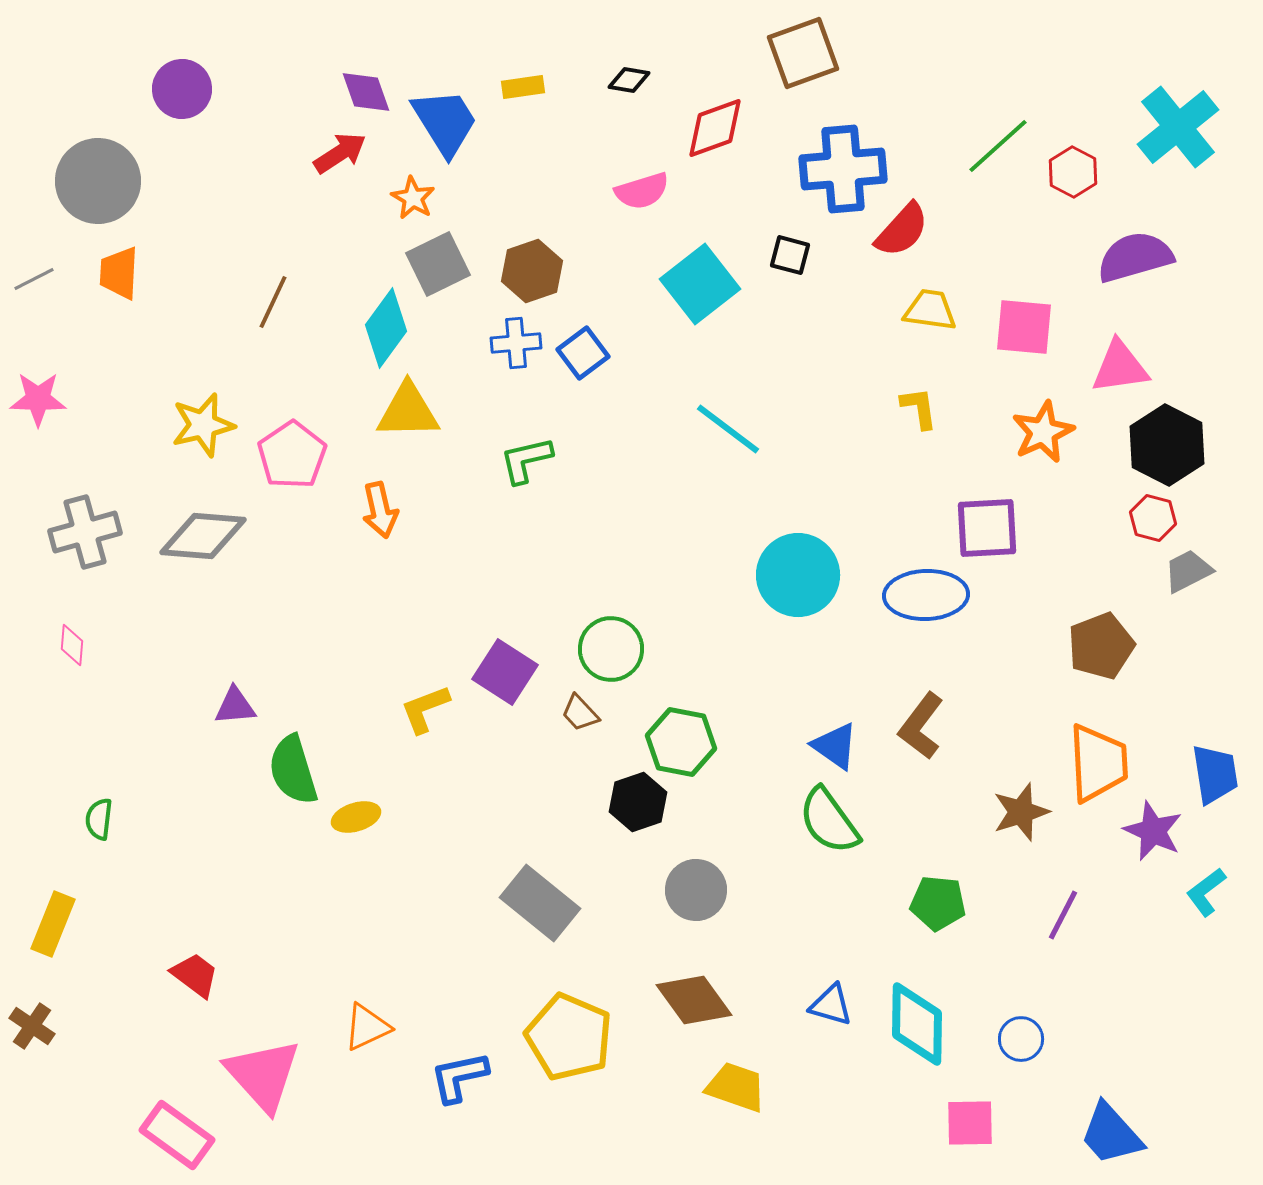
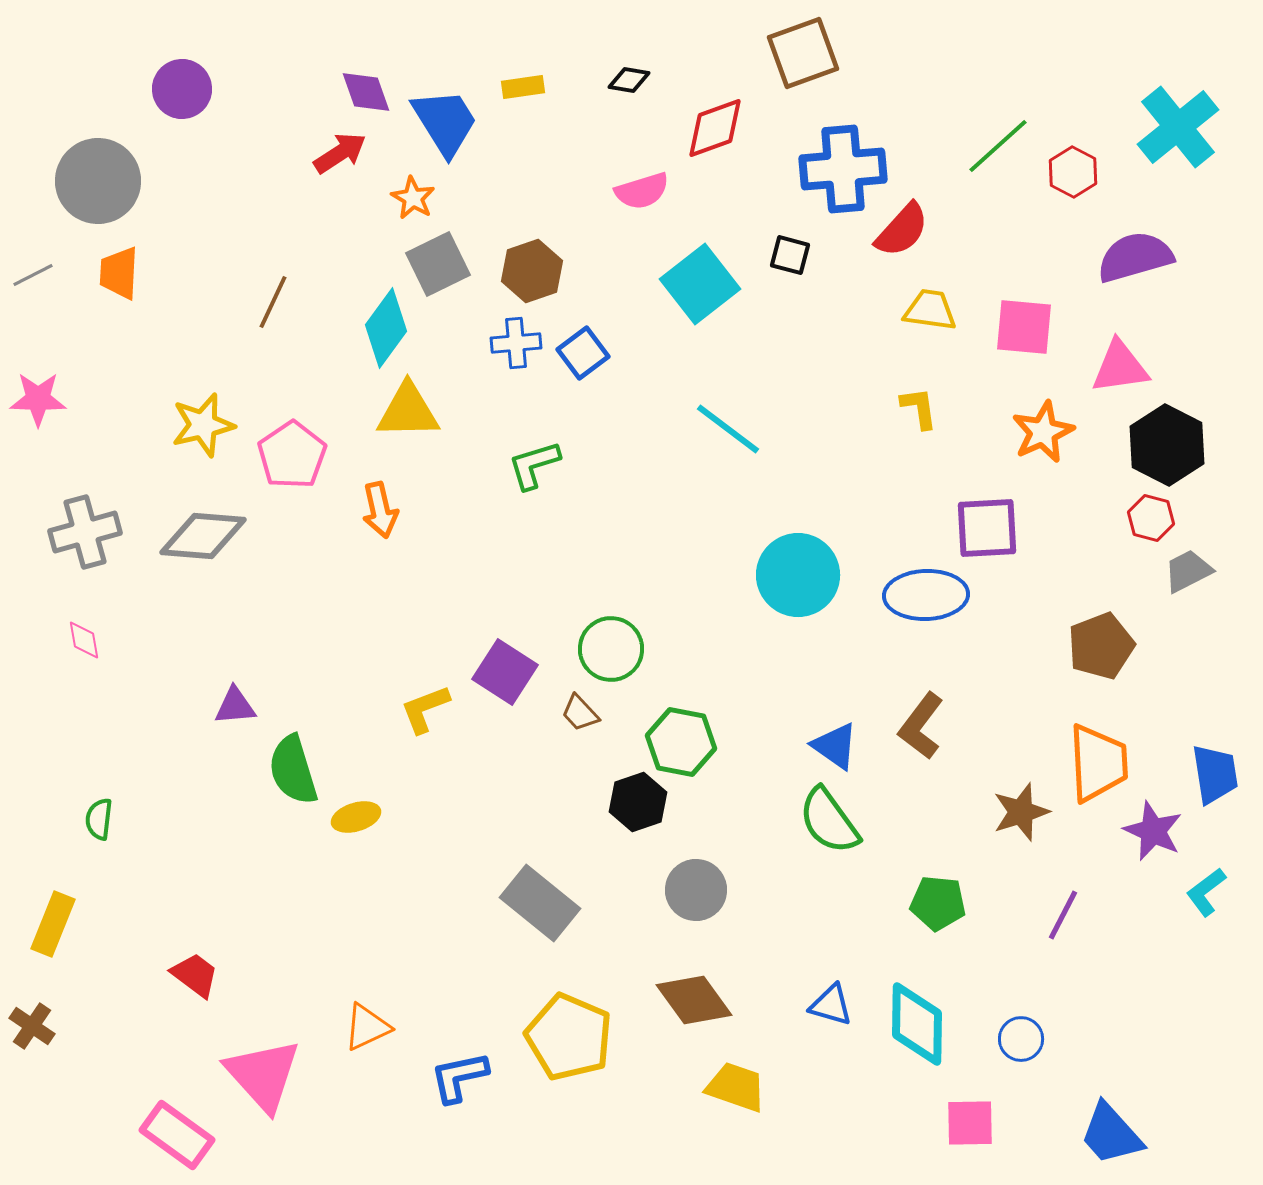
gray line at (34, 279): moved 1 px left, 4 px up
green L-shape at (526, 460): moved 8 px right, 5 px down; rotated 4 degrees counterclockwise
red hexagon at (1153, 518): moved 2 px left
pink diamond at (72, 645): moved 12 px right, 5 px up; rotated 15 degrees counterclockwise
